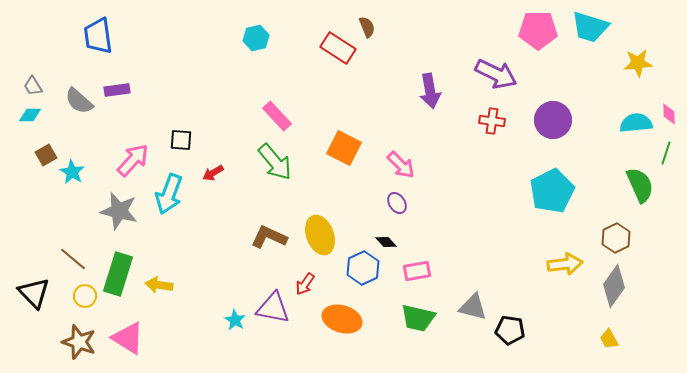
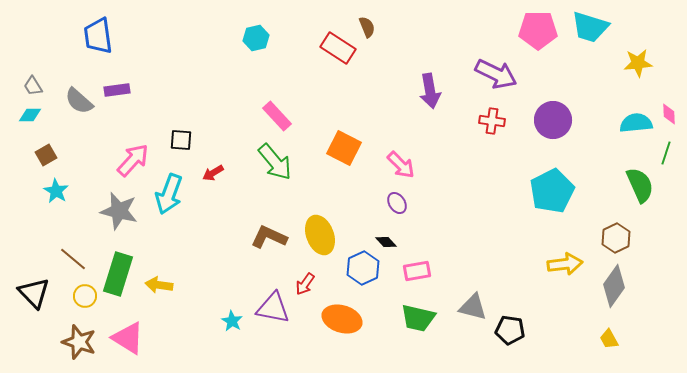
cyan star at (72, 172): moved 16 px left, 19 px down
cyan star at (235, 320): moved 3 px left, 1 px down
